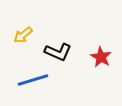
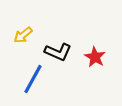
red star: moved 6 px left
blue line: moved 1 px up; rotated 44 degrees counterclockwise
